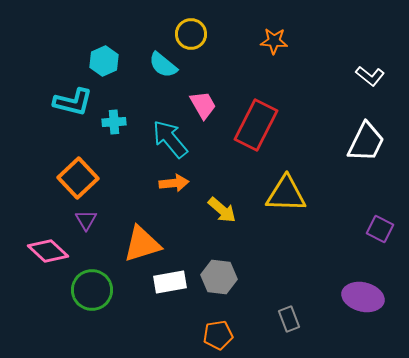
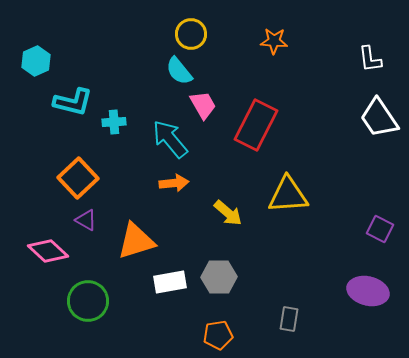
cyan hexagon: moved 68 px left
cyan semicircle: moved 16 px right, 6 px down; rotated 12 degrees clockwise
white L-shape: moved 17 px up; rotated 44 degrees clockwise
white trapezoid: moved 13 px right, 24 px up; rotated 120 degrees clockwise
yellow triangle: moved 2 px right, 1 px down; rotated 6 degrees counterclockwise
yellow arrow: moved 6 px right, 3 px down
purple triangle: rotated 30 degrees counterclockwise
orange triangle: moved 6 px left, 3 px up
gray hexagon: rotated 8 degrees counterclockwise
green circle: moved 4 px left, 11 px down
purple ellipse: moved 5 px right, 6 px up
gray rectangle: rotated 30 degrees clockwise
